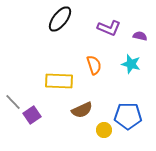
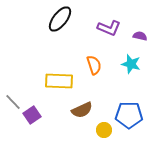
blue pentagon: moved 1 px right, 1 px up
